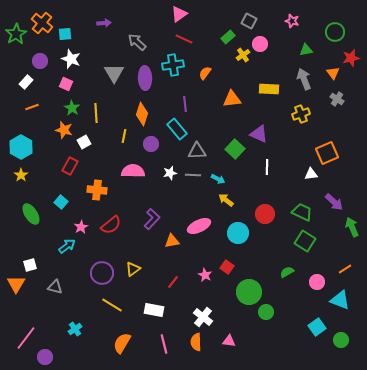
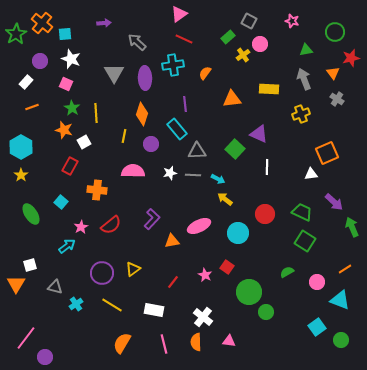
yellow arrow at (226, 200): moved 1 px left, 1 px up
cyan cross at (75, 329): moved 1 px right, 25 px up
